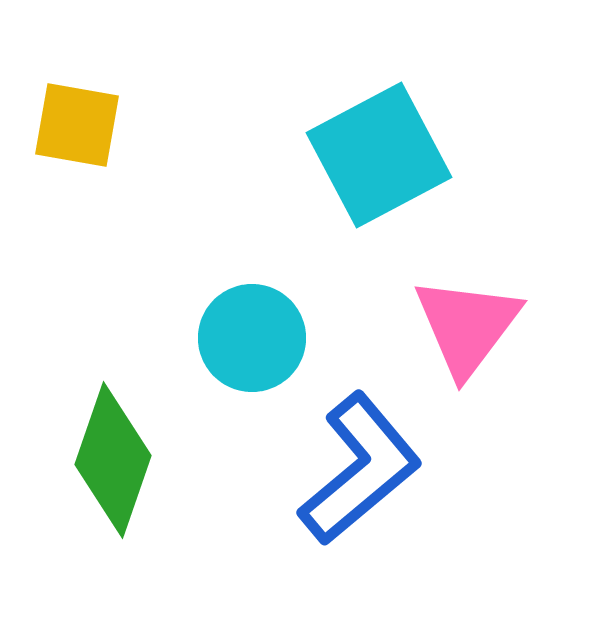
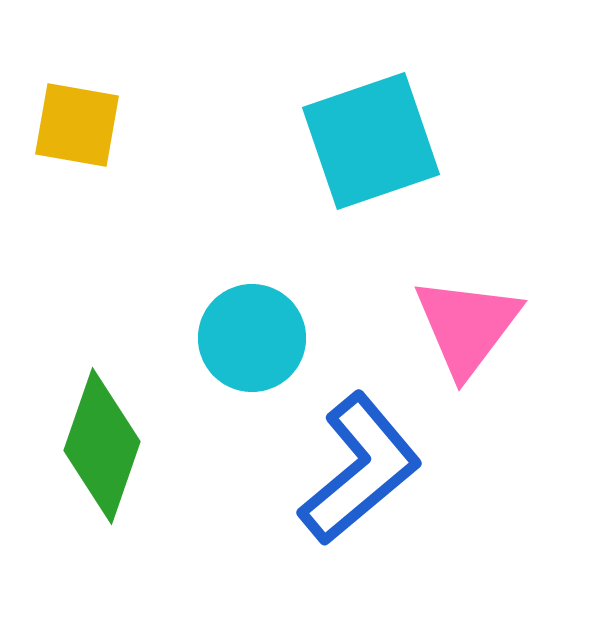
cyan square: moved 8 px left, 14 px up; rotated 9 degrees clockwise
green diamond: moved 11 px left, 14 px up
